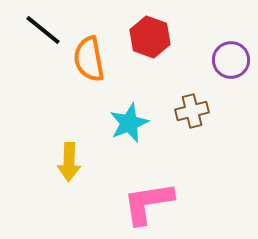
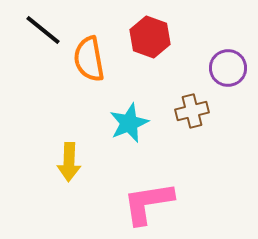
purple circle: moved 3 px left, 8 px down
